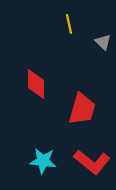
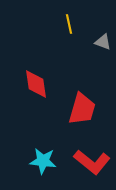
gray triangle: rotated 24 degrees counterclockwise
red diamond: rotated 8 degrees counterclockwise
